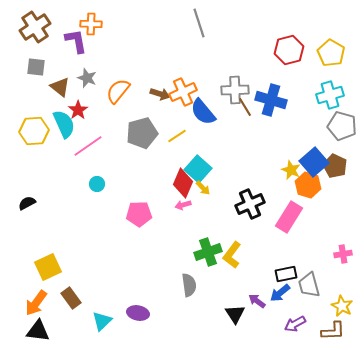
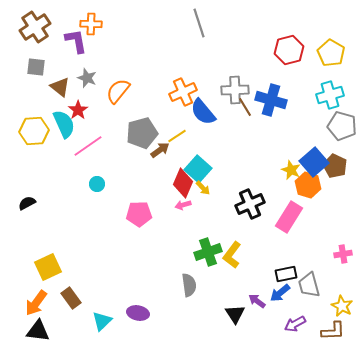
brown arrow at (160, 94): moved 56 px down; rotated 54 degrees counterclockwise
